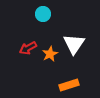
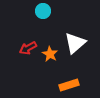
cyan circle: moved 3 px up
white triangle: moved 1 px right, 1 px up; rotated 15 degrees clockwise
orange star: rotated 14 degrees counterclockwise
